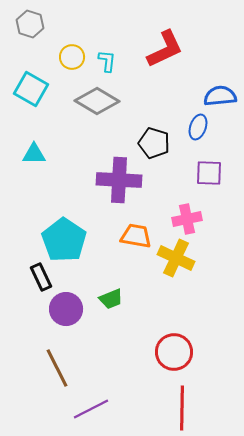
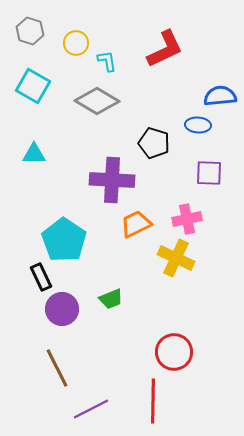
gray hexagon: moved 7 px down
yellow circle: moved 4 px right, 14 px up
cyan L-shape: rotated 15 degrees counterclockwise
cyan square: moved 2 px right, 3 px up
blue ellipse: moved 2 px up; rotated 75 degrees clockwise
purple cross: moved 7 px left
orange trapezoid: moved 12 px up; rotated 36 degrees counterclockwise
purple circle: moved 4 px left
red line: moved 29 px left, 7 px up
